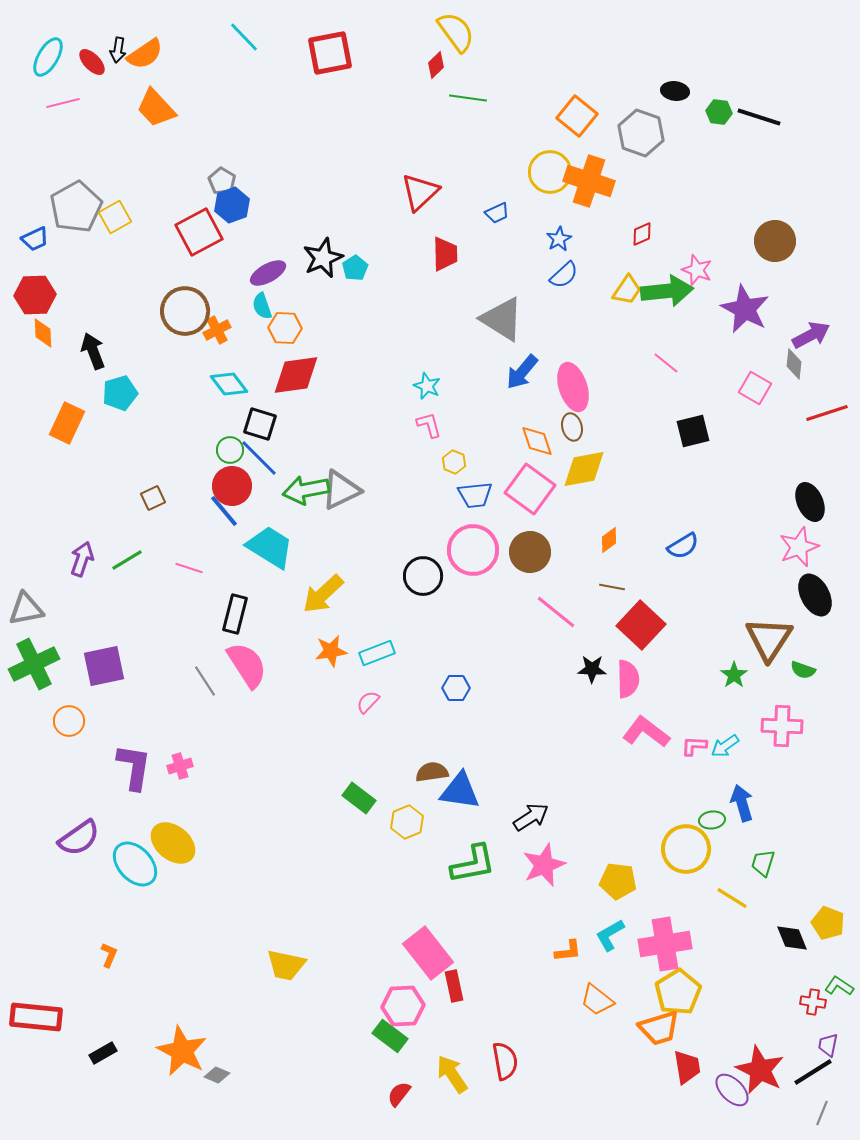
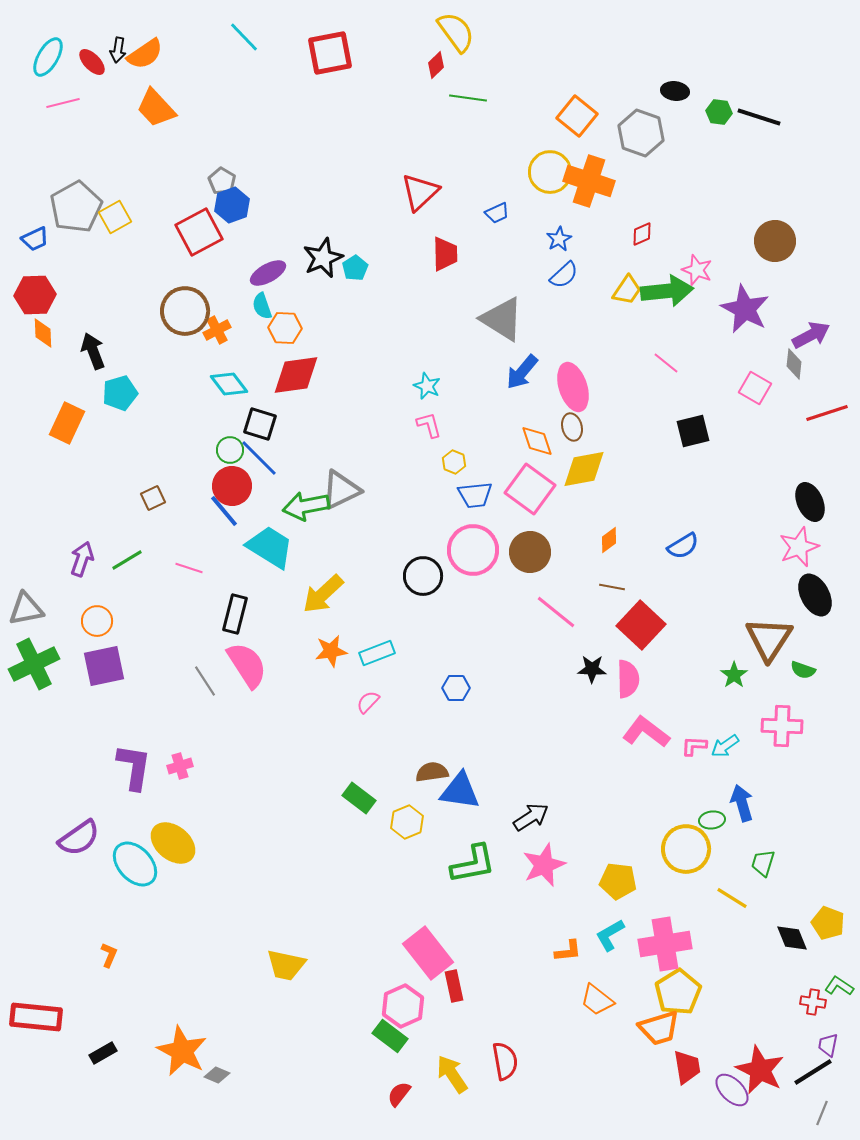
green arrow at (306, 490): moved 16 px down
orange circle at (69, 721): moved 28 px right, 100 px up
pink hexagon at (403, 1006): rotated 21 degrees counterclockwise
